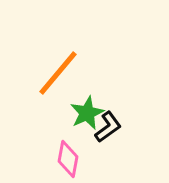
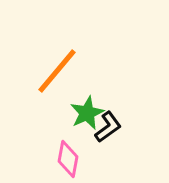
orange line: moved 1 px left, 2 px up
